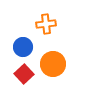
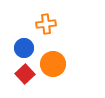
blue circle: moved 1 px right, 1 px down
red square: moved 1 px right
